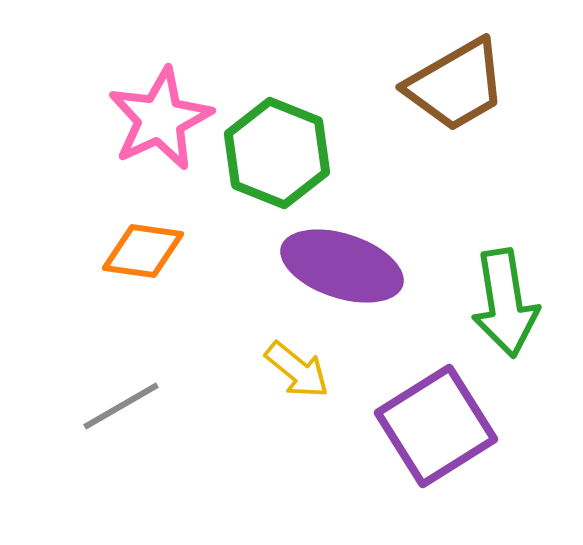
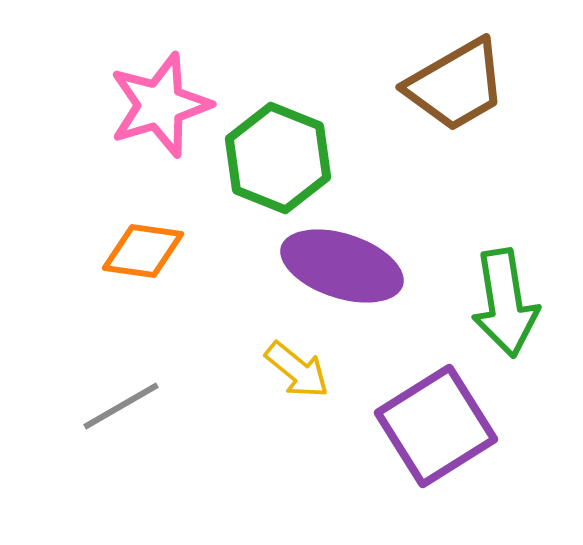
pink star: moved 14 px up; rotated 8 degrees clockwise
green hexagon: moved 1 px right, 5 px down
